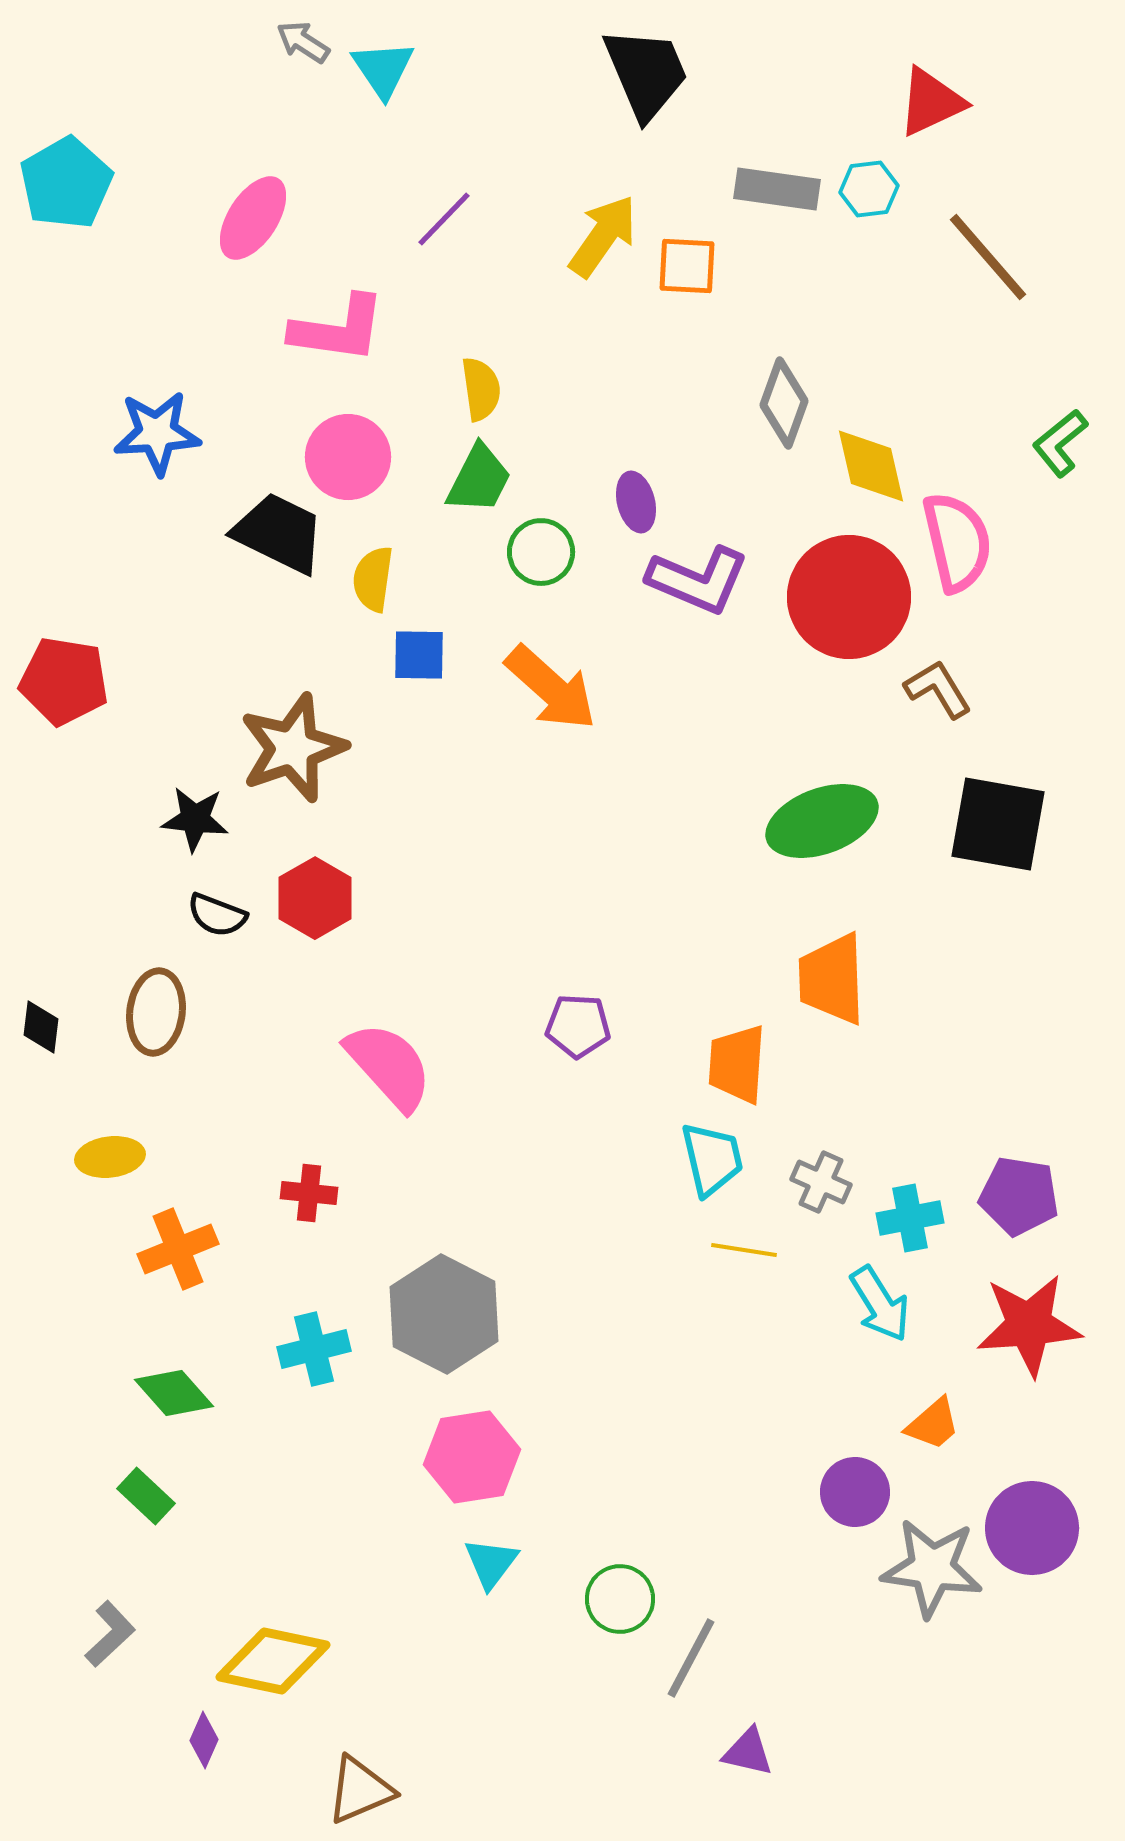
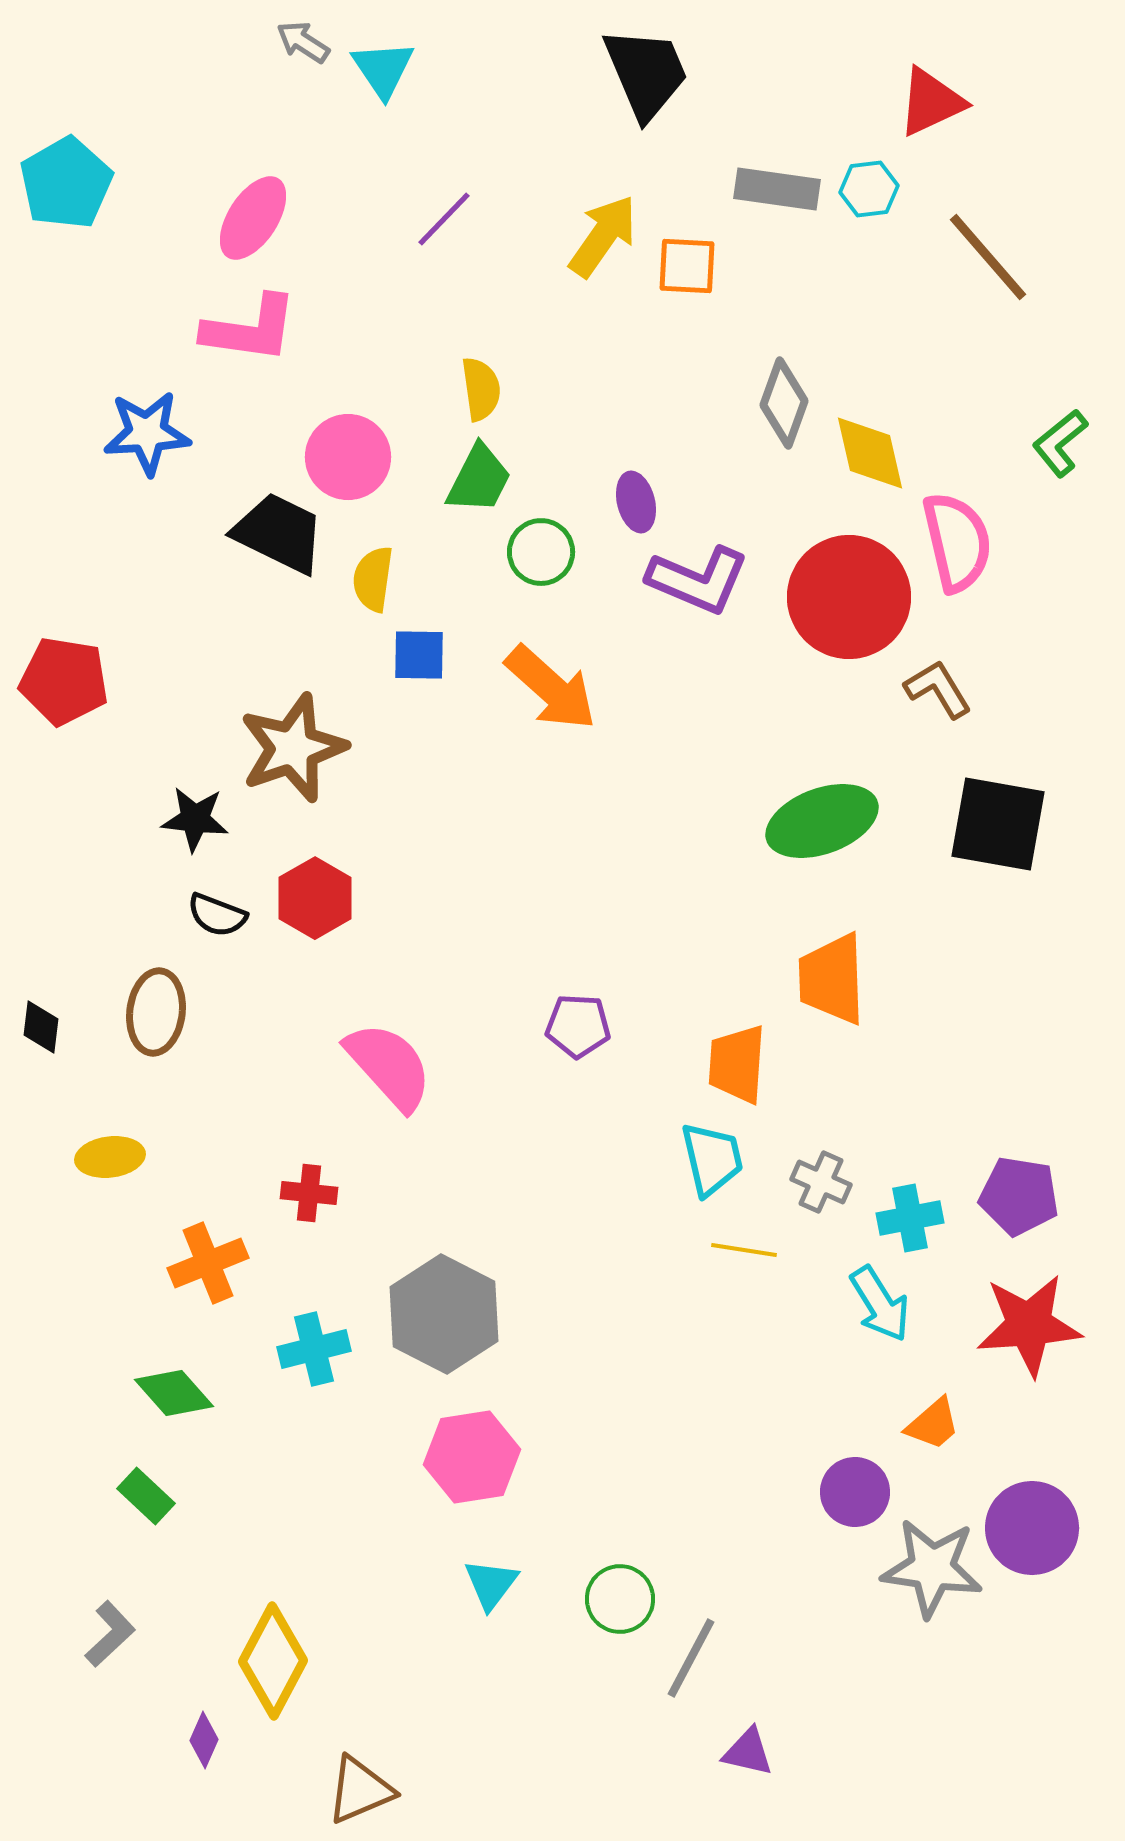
pink L-shape at (338, 329): moved 88 px left
blue star at (157, 433): moved 10 px left
yellow diamond at (871, 466): moved 1 px left, 13 px up
orange cross at (178, 1249): moved 30 px right, 14 px down
cyan triangle at (491, 1563): moved 21 px down
yellow diamond at (273, 1661): rotated 74 degrees counterclockwise
